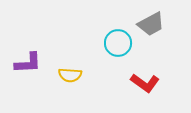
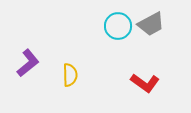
cyan circle: moved 17 px up
purple L-shape: rotated 36 degrees counterclockwise
yellow semicircle: rotated 95 degrees counterclockwise
